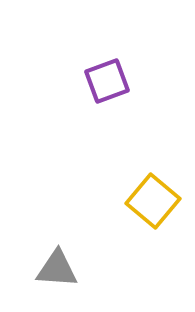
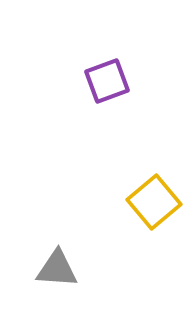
yellow square: moved 1 px right, 1 px down; rotated 10 degrees clockwise
